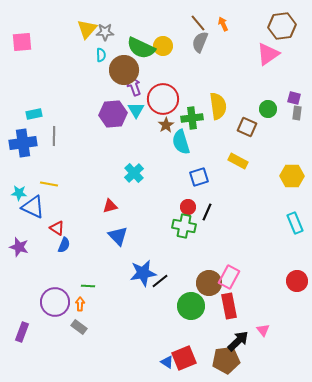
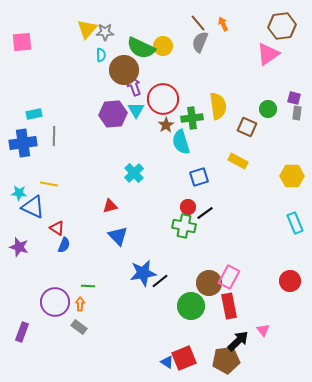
black line at (207, 212): moved 2 px left, 1 px down; rotated 30 degrees clockwise
red circle at (297, 281): moved 7 px left
